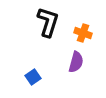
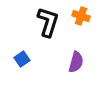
orange cross: moved 2 px left, 17 px up
blue square: moved 11 px left, 18 px up
